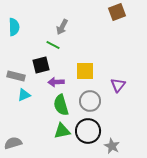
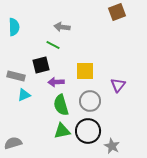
gray arrow: rotated 70 degrees clockwise
